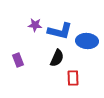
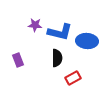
blue L-shape: moved 1 px down
black semicircle: rotated 24 degrees counterclockwise
red rectangle: rotated 63 degrees clockwise
